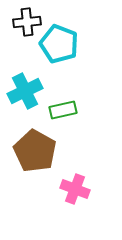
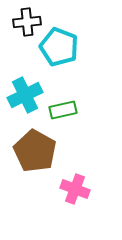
cyan pentagon: moved 3 px down
cyan cross: moved 4 px down
